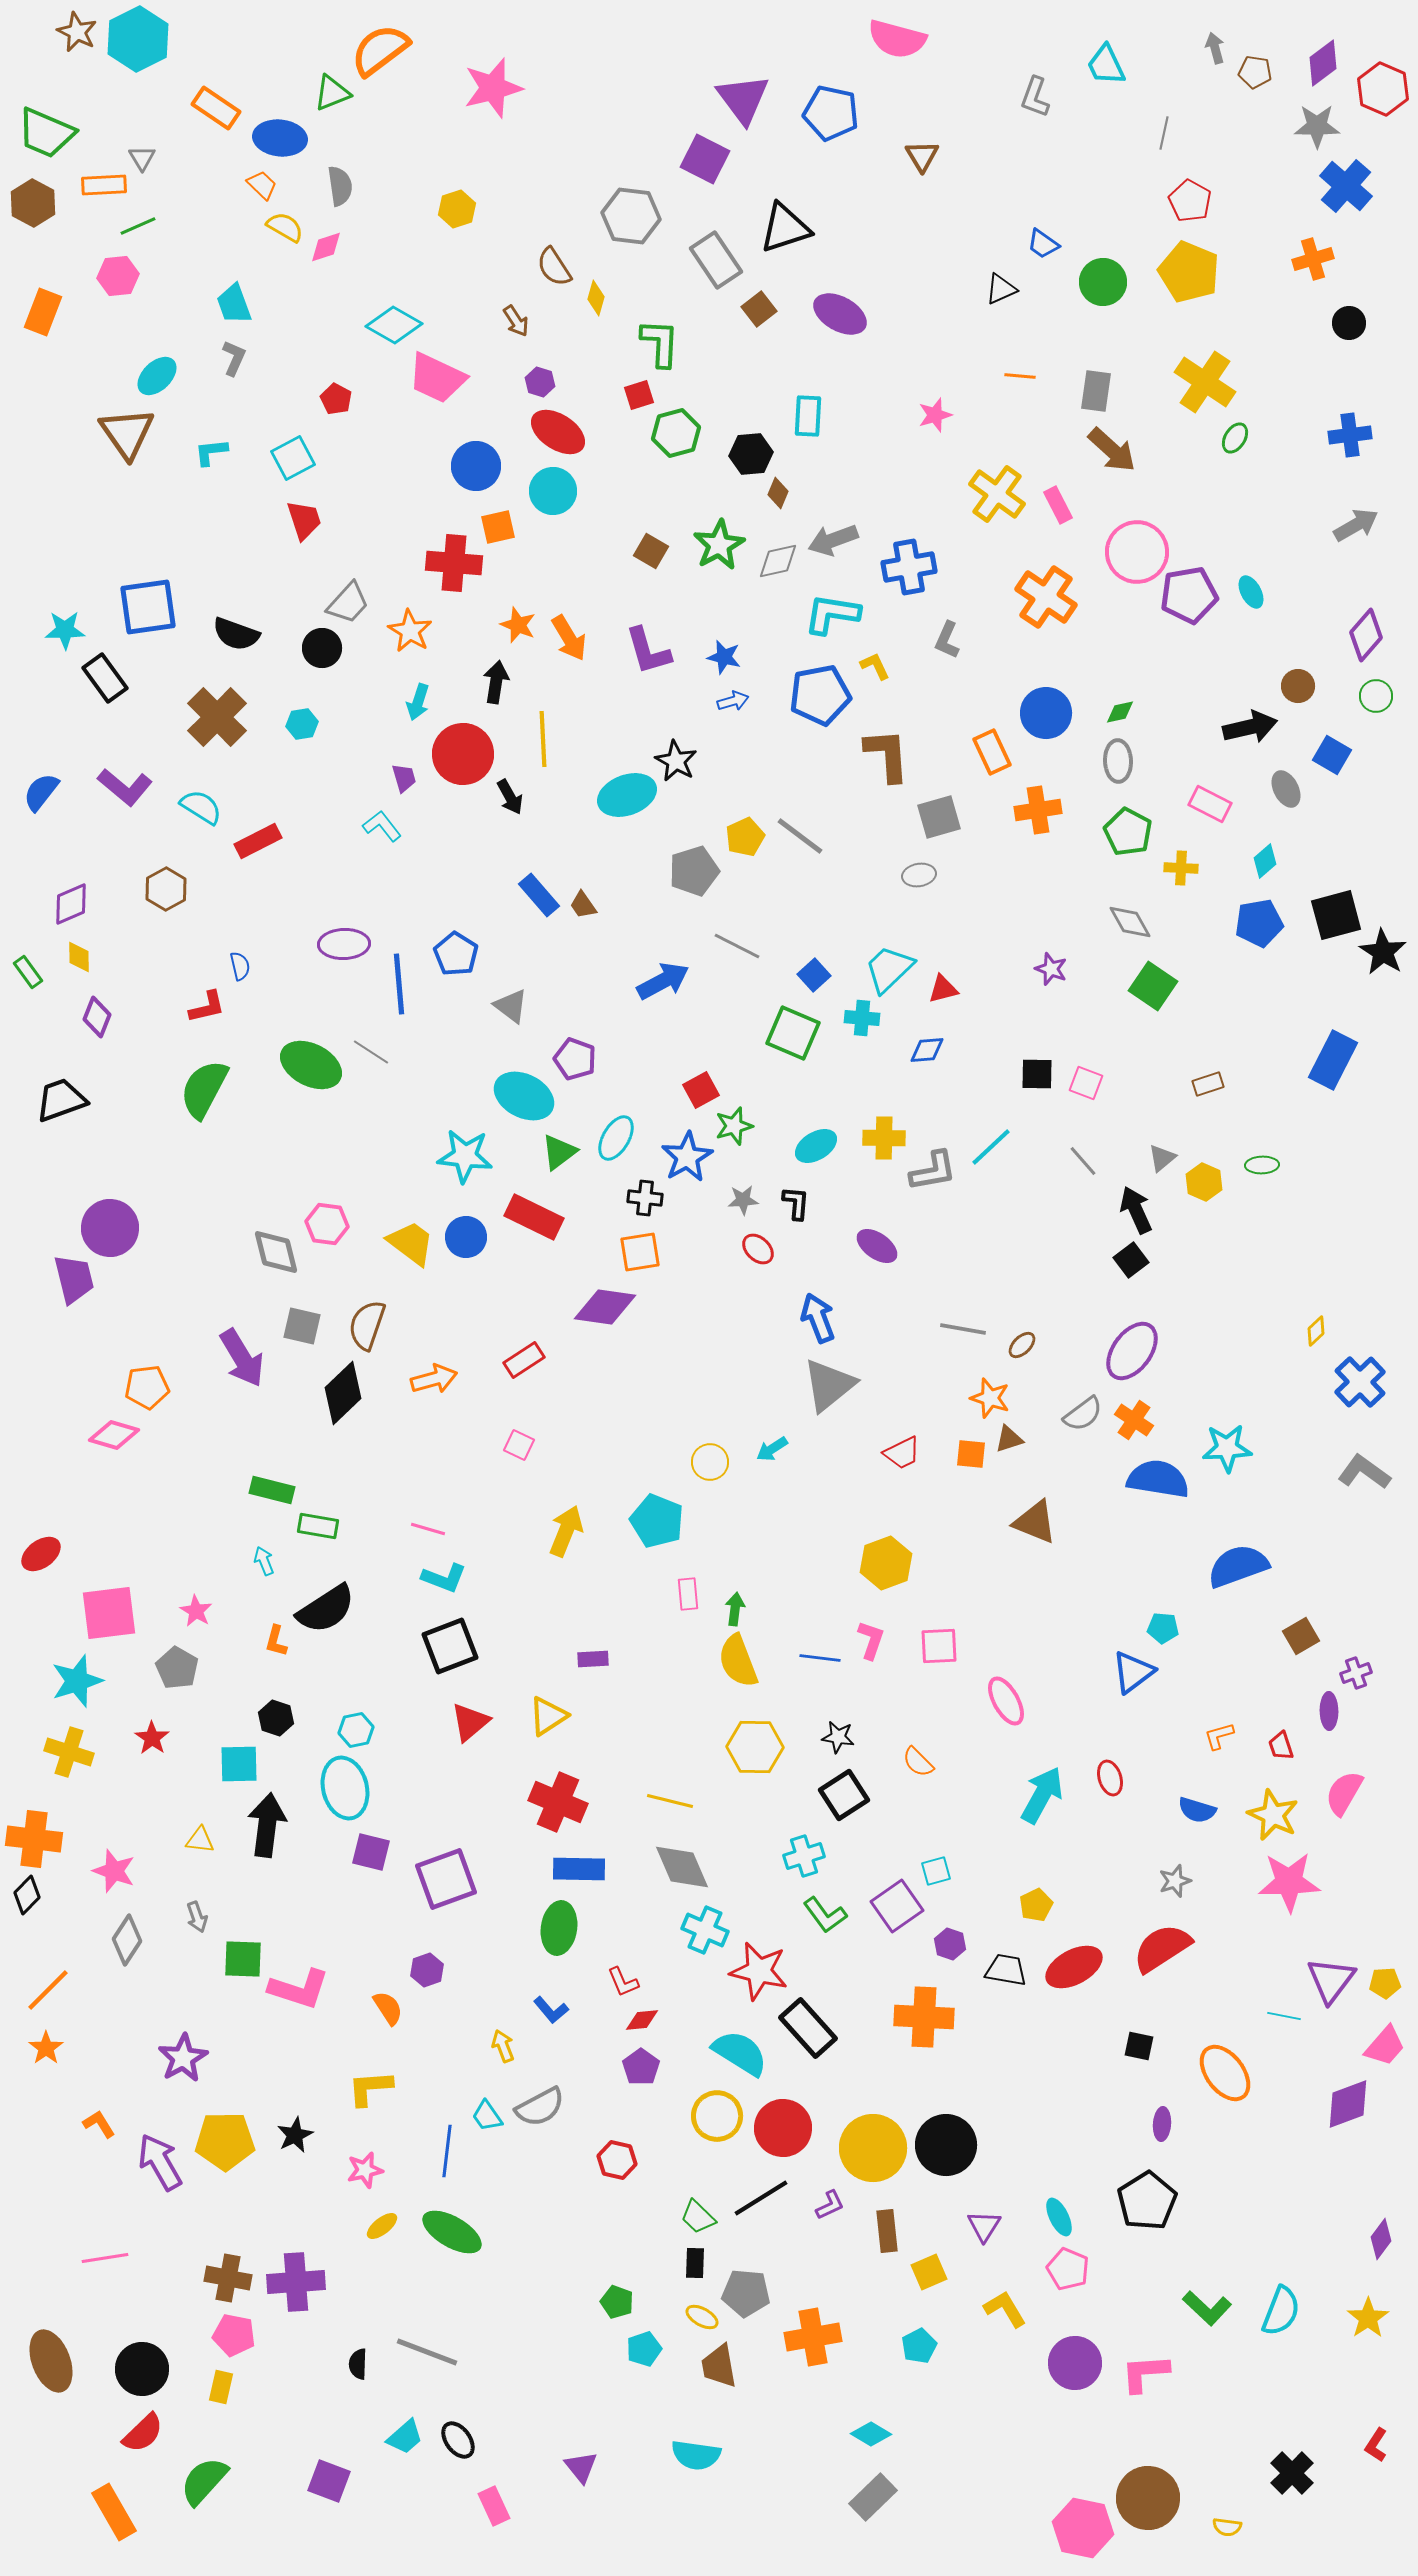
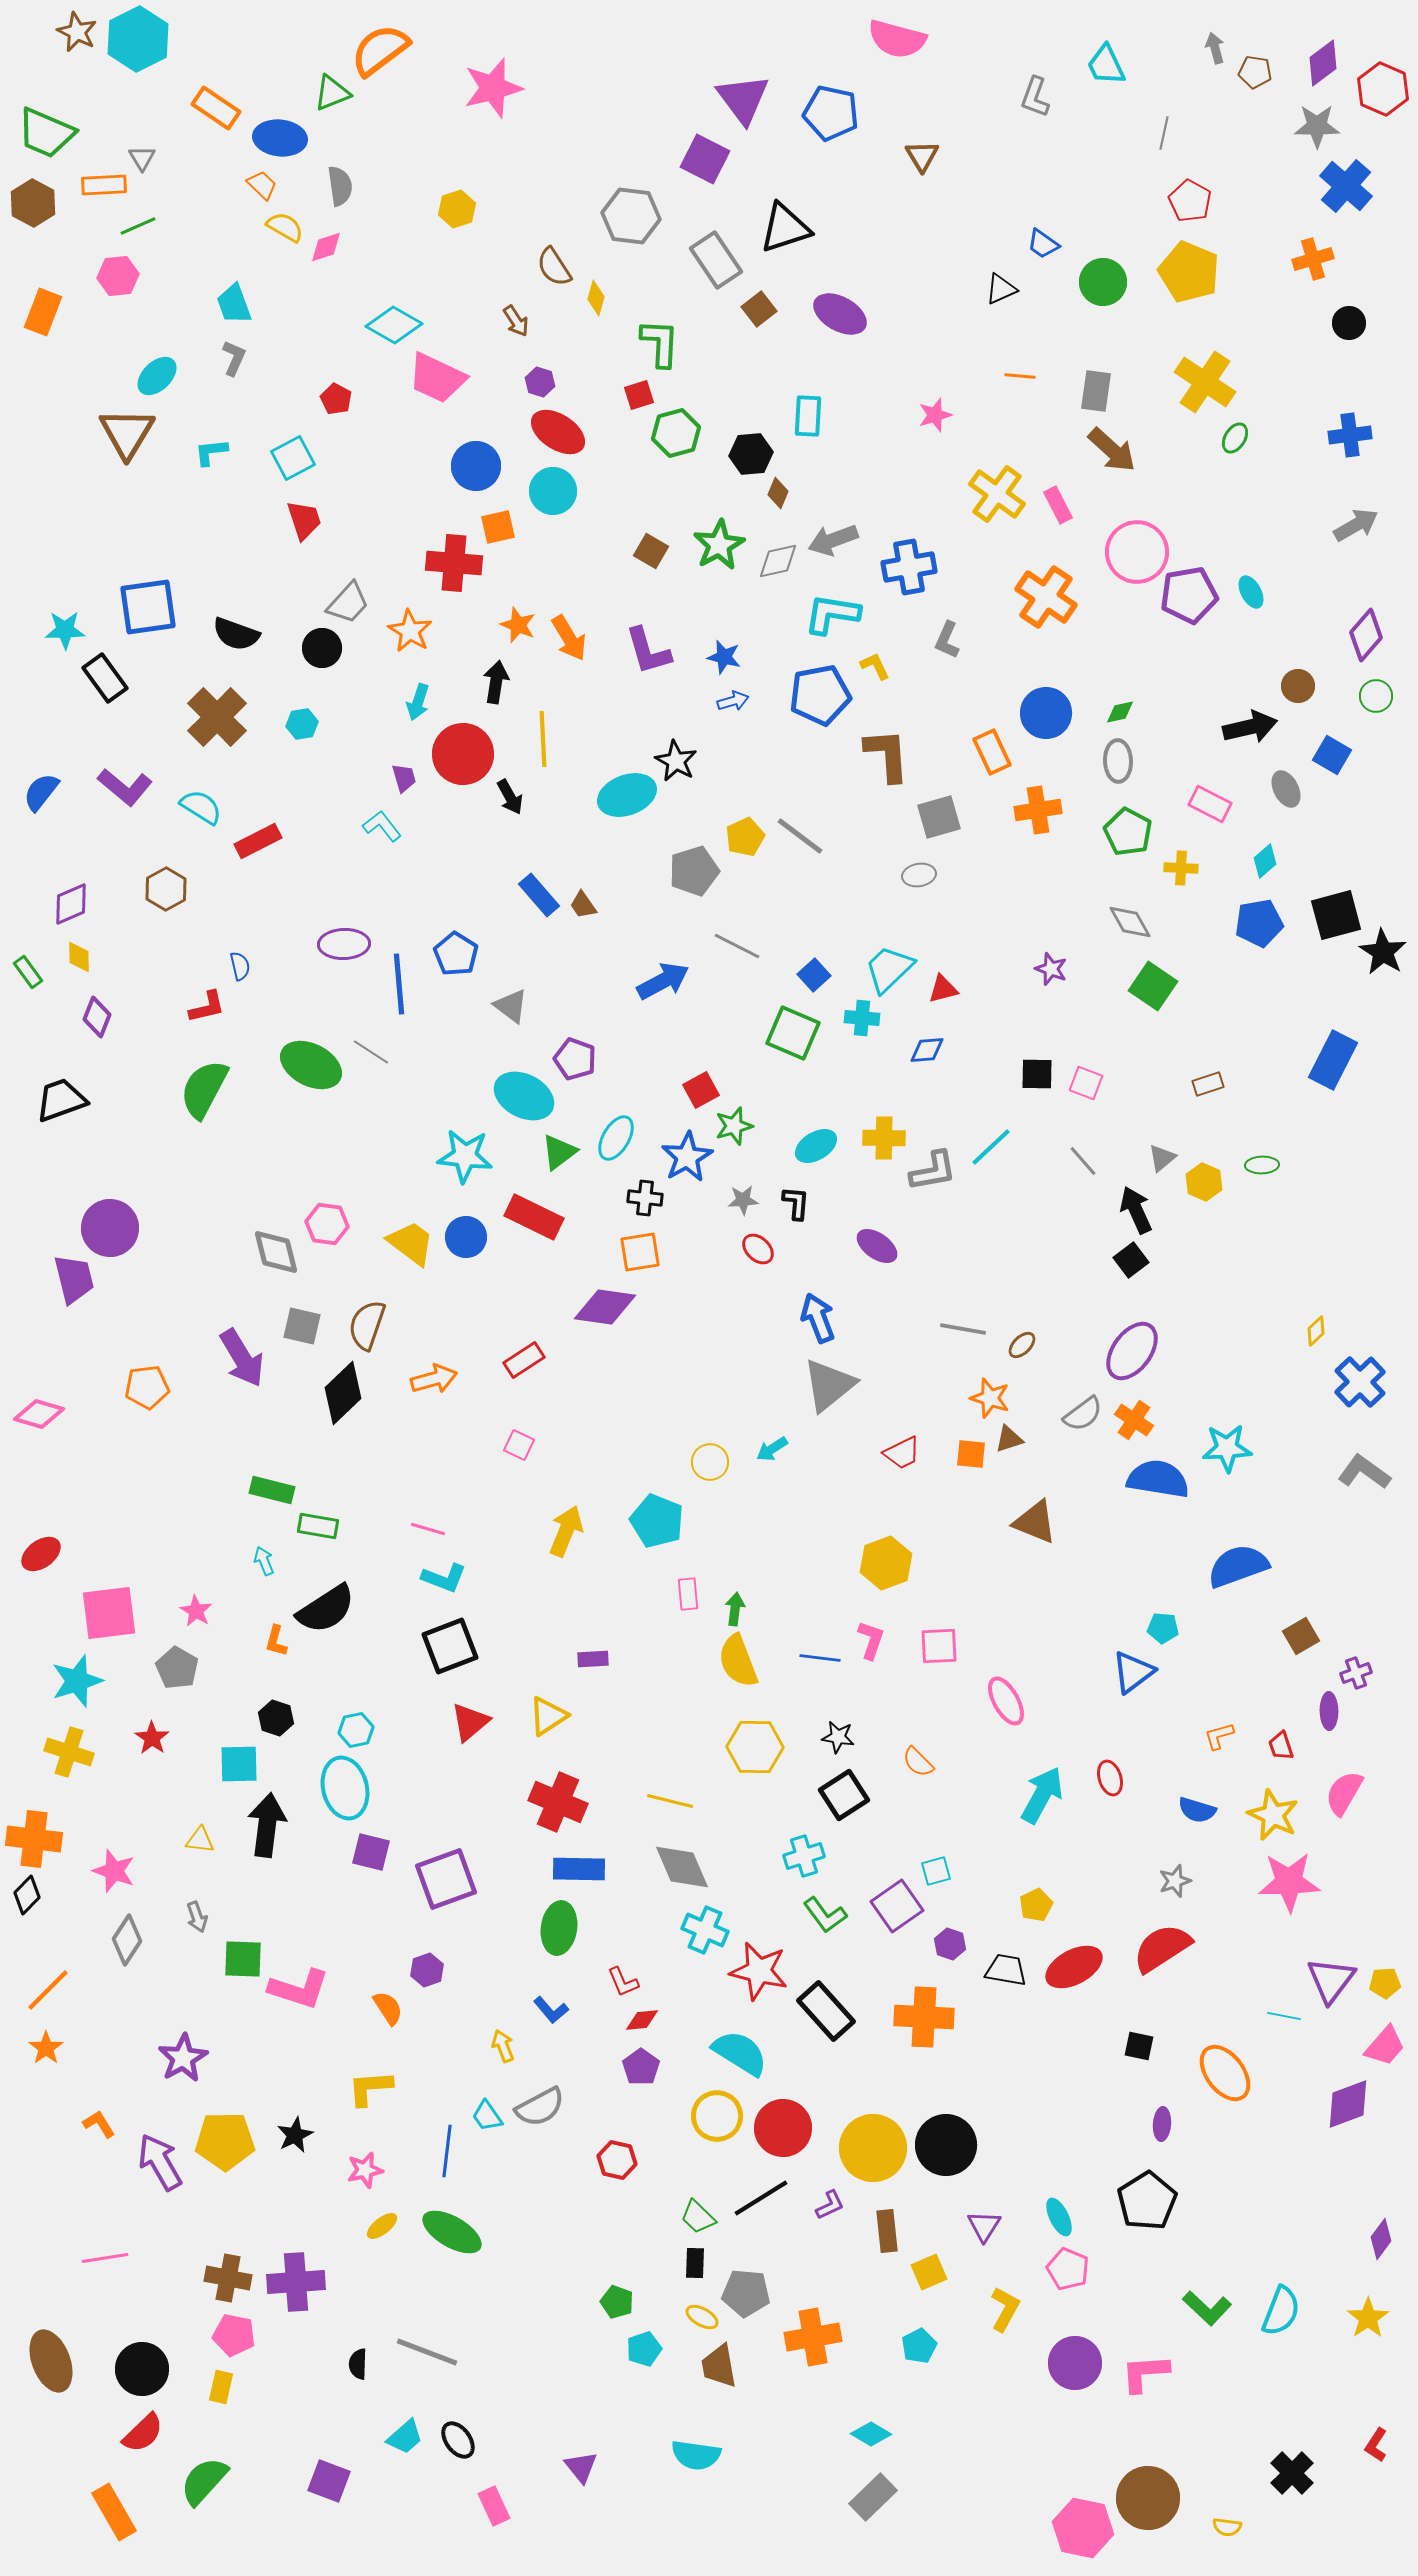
brown triangle at (127, 433): rotated 6 degrees clockwise
pink diamond at (114, 1435): moved 75 px left, 21 px up
black rectangle at (808, 2028): moved 18 px right, 17 px up
yellow L-shape at (1005, 2309): rotated 60 degrees clockwise
